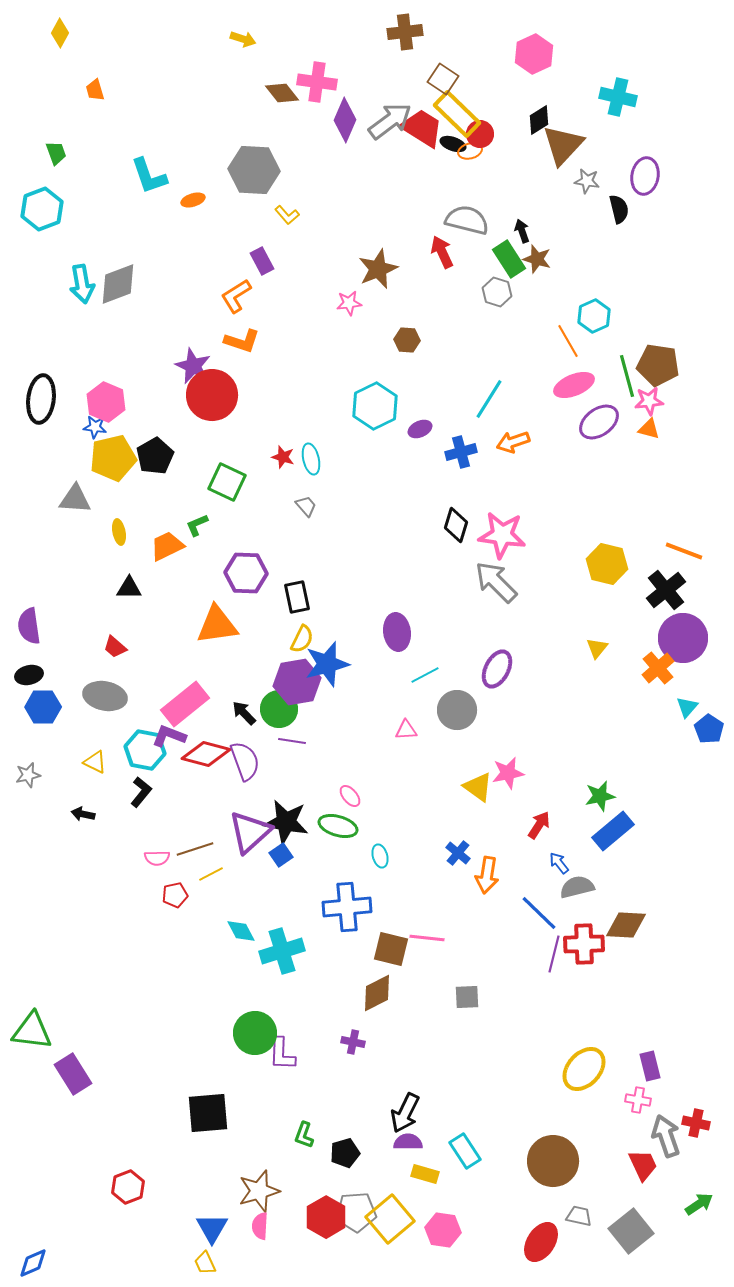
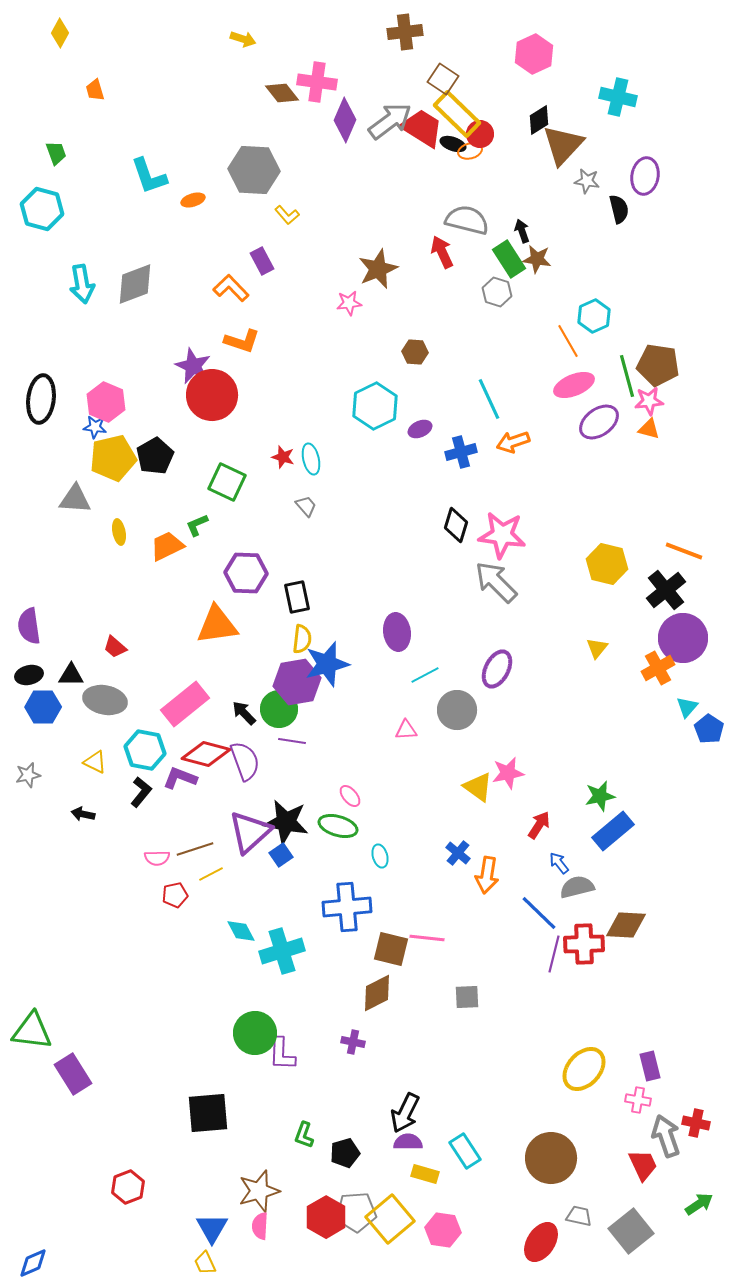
cyan hexagon at (42, 209): rotated 24 degrees counterclockwise
brown star at (537, 259): rotated 8 degrees counterclockwise
gray diamond at (118, 284): moved 17 px right
orange L-shape at (236, 296): moved 5 px left, 8 px up; rotated 78 degrees clockwise
brown hexagon at (407, 340): moved 8 px right, 12 px down
cyan line at (489, 399): rotated 57 degrees counterclockwise
black triangle at (129, 588): moved 58 px left, 87 px down
yellow semicircle at (302, 639): rotated 20 degrees counterclockwise
orange cross at (658, 668): rotated 12 degrees clockwise
gray ellipse at (105, 696): moved 4 px down
purple L-shape at (169, 736): moved 11 px right, 42 px down
brown circle at (553, 1161): moved 2 px left, 3 px up
